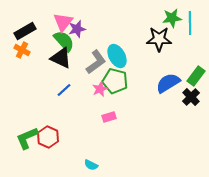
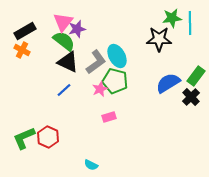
green semicircle: rotated 10 degrees counterclockwise
black triangle: moved 7 px right, 4 px down
green L-shape: moved 3 px left
